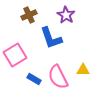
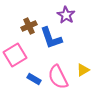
brown cross: moved 11 px down
yellow triangle: rotated 32 degrees counterclockwise
